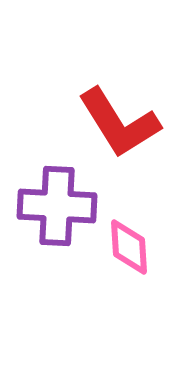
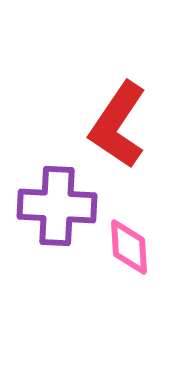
red L-shape: moved 1 px left, 2 px down; rotated 66 degrees clockwise
